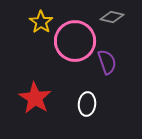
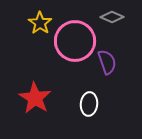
gray diamond: rotated 10 degrees clockwise
yellow star: moved 1 px left, 1 px down
white ellipse: moved 2 px right
